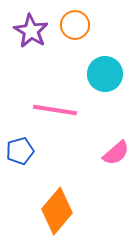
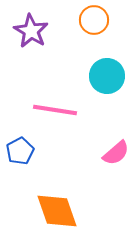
orange circle: moved 19 px right, 5 px up
cyan circle: moved 2 px right, 2 px down
blue pentagon: rotated 12 degrees counterclockwise
orange diamond: rotated 60 degrees counterclockwise
